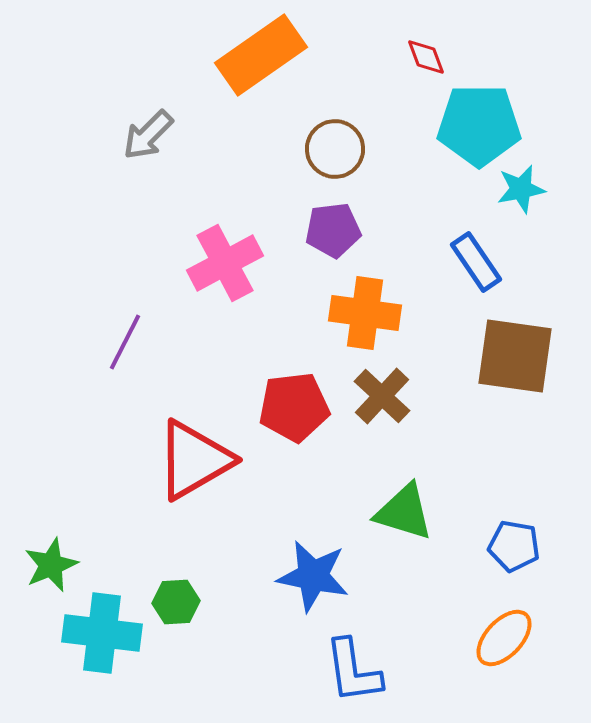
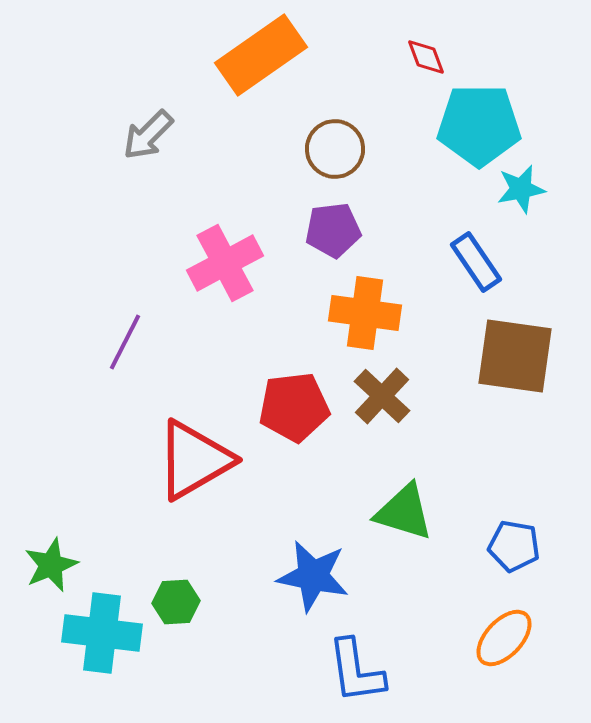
blue L-shape: moved 3 px right
